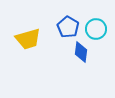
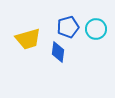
blue pentagon: rotated 25 degrees clockwise
blue diamond: moved 23 px left
